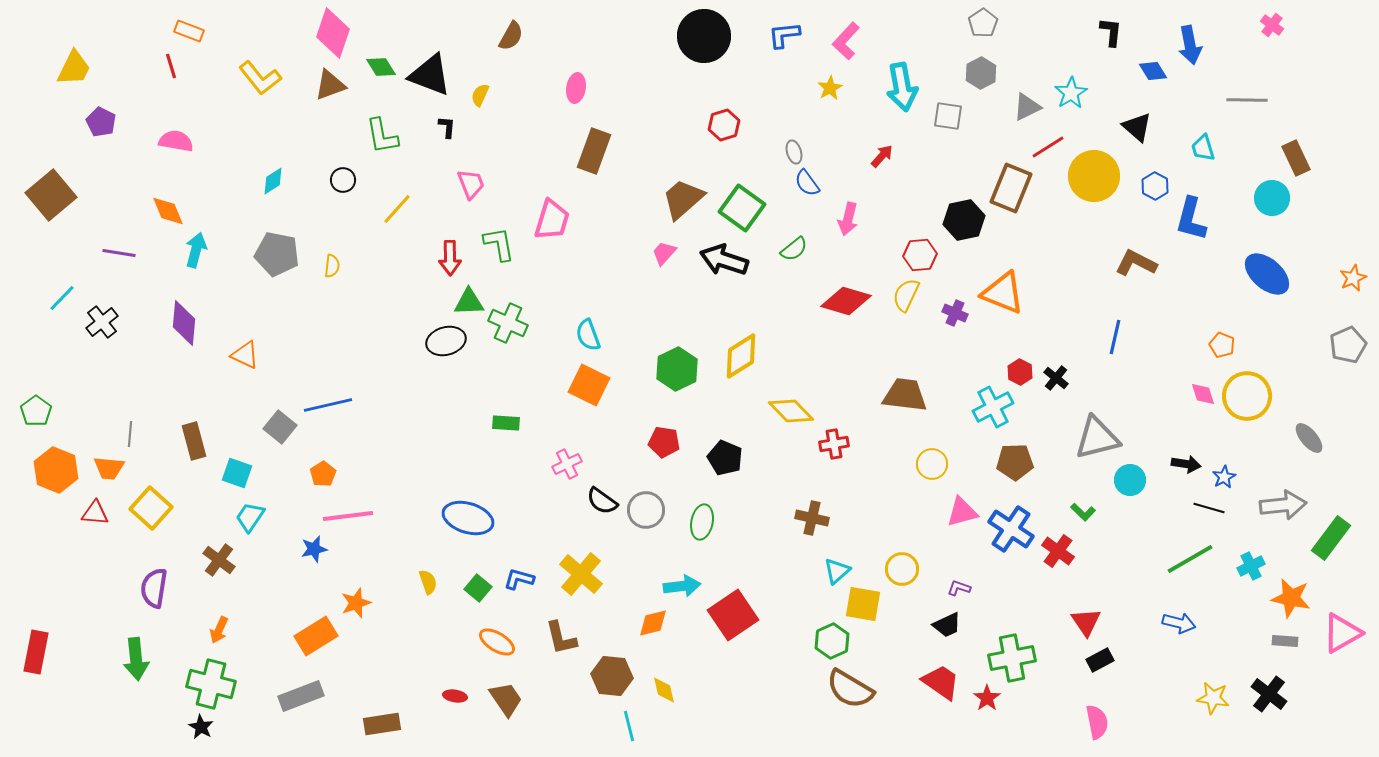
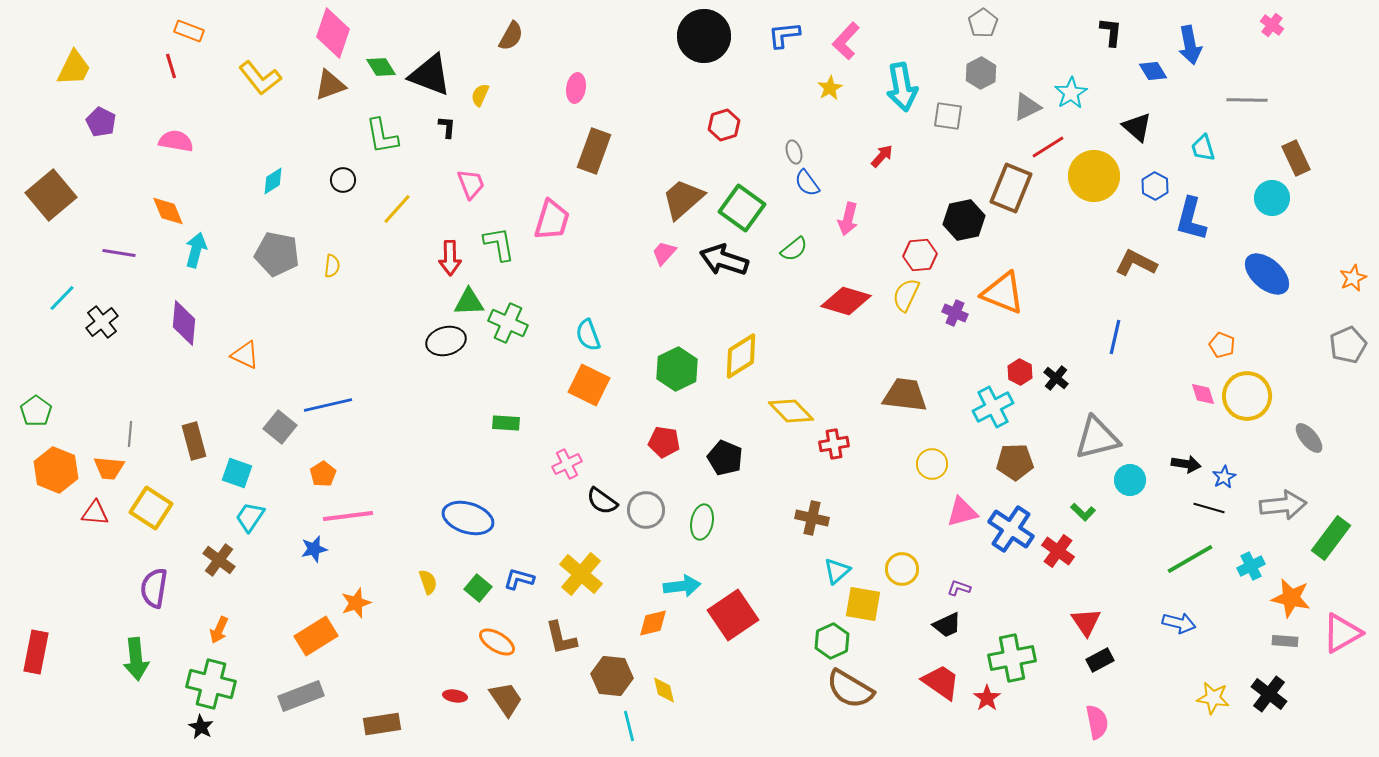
yellow square at (151, 508): rotated 9 degrees counterclockwise
